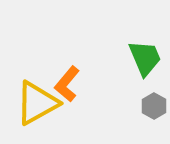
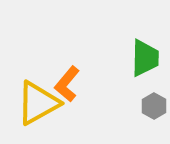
green trapezoid: rotated 24 degrees clockwise
yellow triangle: moved 1 px right
